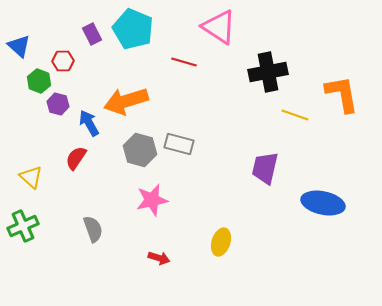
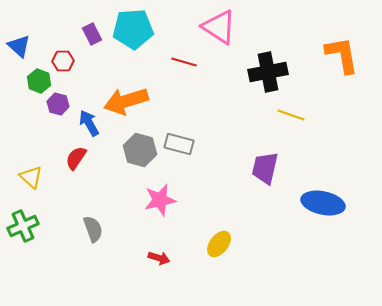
cyan pentagon: rotated 27 degrees counterclockwise
orange L-shape: moved 39 px up
yellow line: moved 4 px left
pink star: moved 8 px right
yellow ellipse: moved 2 px left, 2 px down; rotated 20 degrees clockwise
